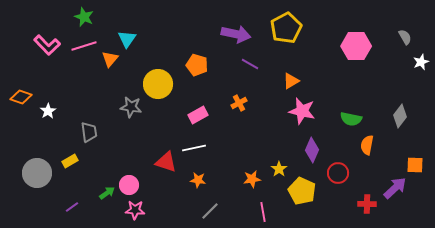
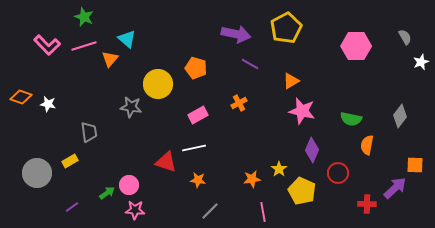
cyan triangle at (127, 39): rotated 24 degrees counterclockwise
orange pentagon at (197, 65): moved 1 px left, 3 px down
white star at (48, 111): moved 7 px up; rotated 28 degrees counterclockwise
